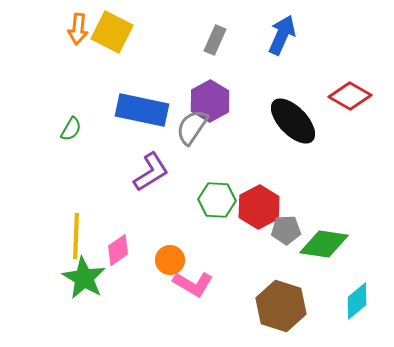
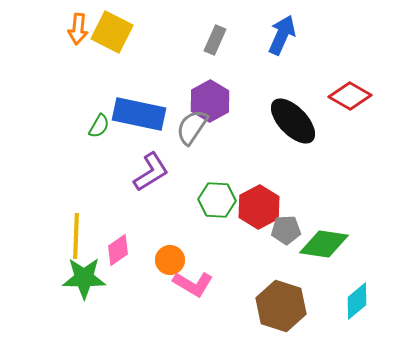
blue rectangle: moved 3 px left, 4 px down
green semicircle: moved 28 px right, 3 px up
green star: rotated 30 degrees counterclockwise
